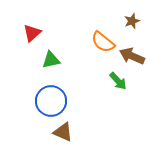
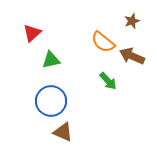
green arrow: moved 10 px left
